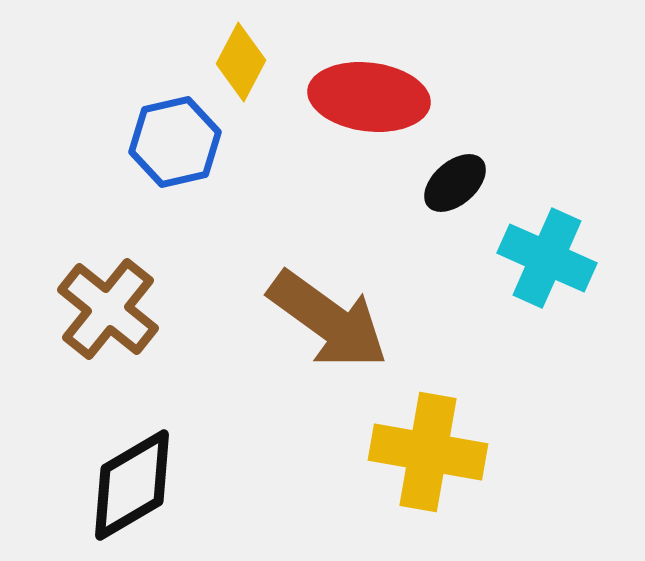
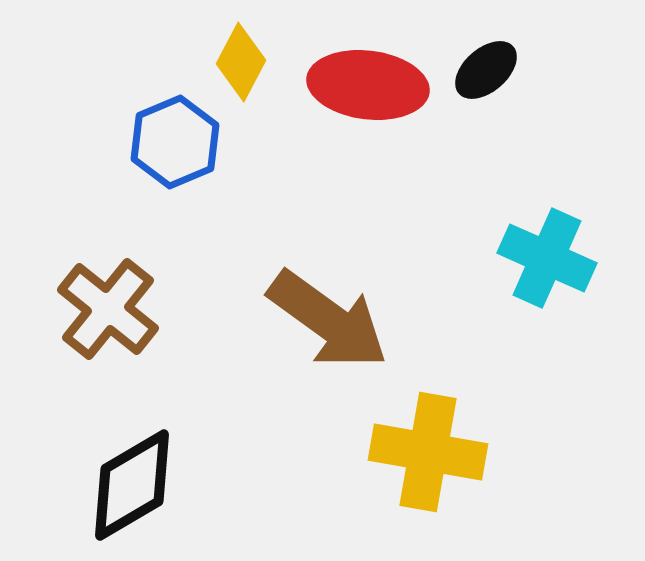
red ellipse: moved 1 px left, 12 px up
blue hexagon: rotated 10 degrees counterclockwise
black ellipse: moved 31 px right, 113 px up
